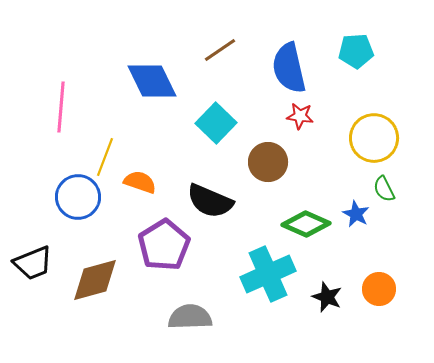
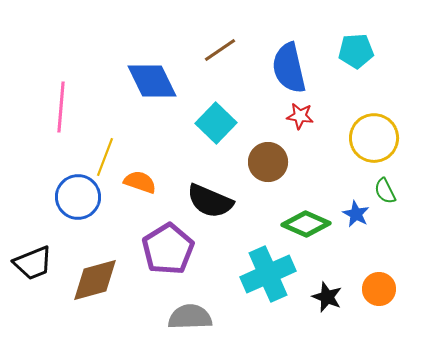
green semicircle: moved 1 px right, 2 px down
purple pentagon: moved 4 px right, 4 px down
